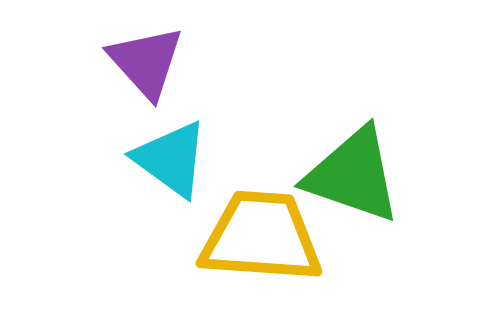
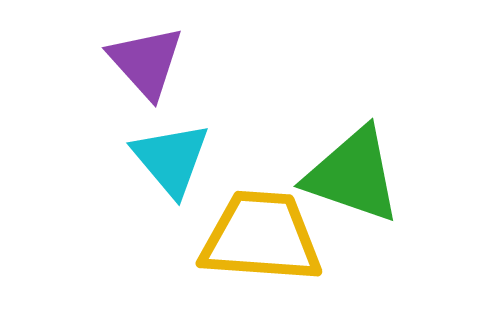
cyan triangle: rotated 14 degrees clockwise
